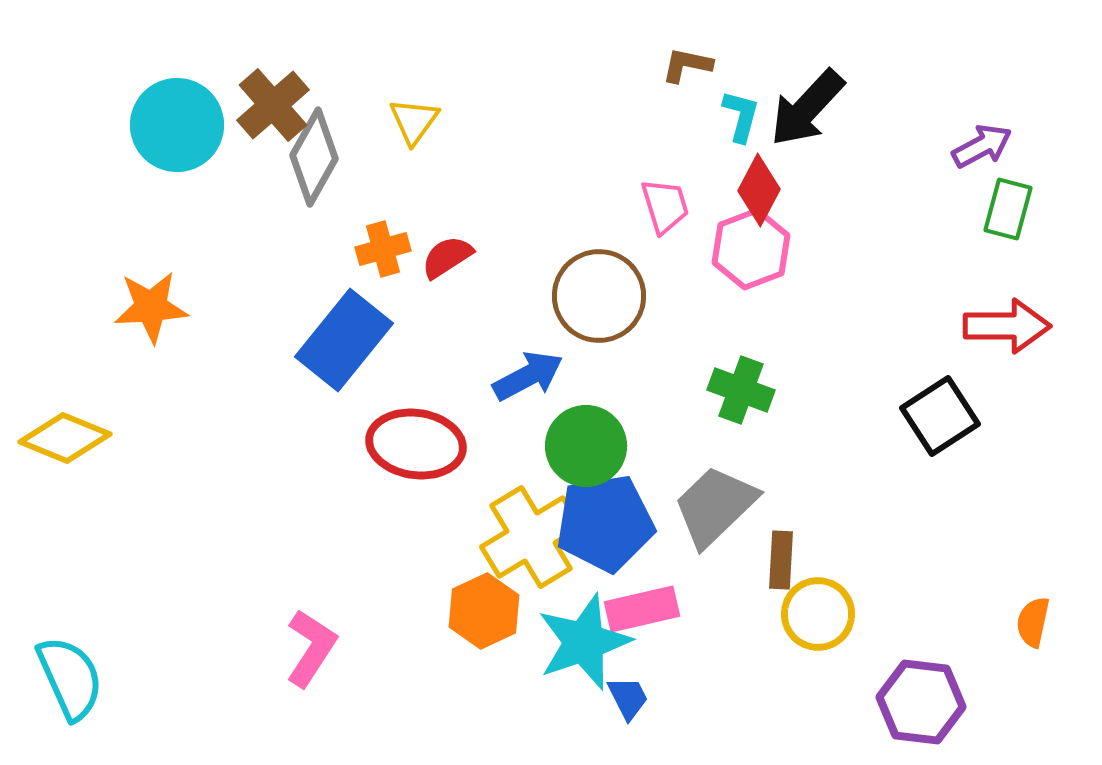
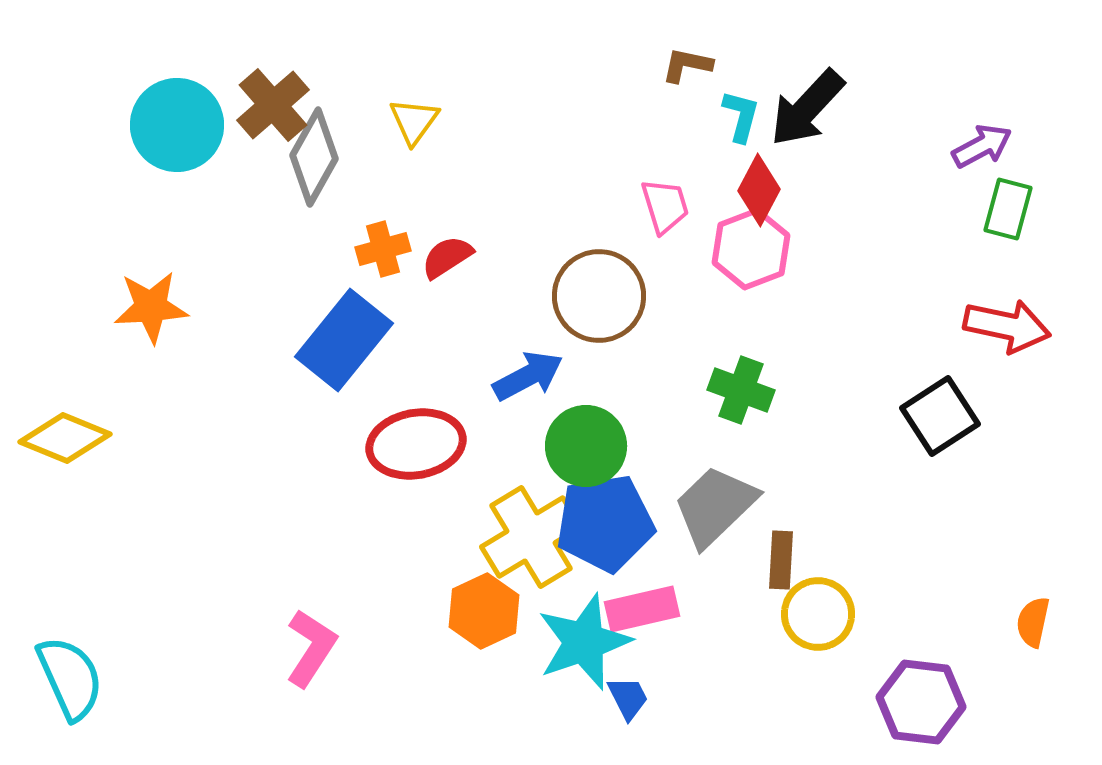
red arrow: rotated 12 degrees clockwise
red ellipse: rotated 18 degrees counterclockwise
